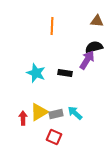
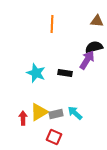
orange line: moved 2 px up
